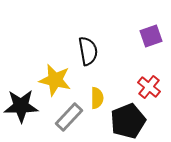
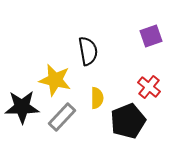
black star: moved 1 px right, 1 px down
gray rectangle: moved 7 px left
